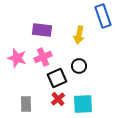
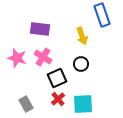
blue rectangle: moved 1 px left, 1 px up
purple rectangle: moved 2 px left, 1 px up
yellow arrow: moved 3 px right, 1 px down; rotated 30 degrees counterclockwise
pink cross: rotated 36 degrees counterclockwise
black circle: moved 2 px right, 2 px up
gray rectangle: rotated 28 degrees counterclockwise
